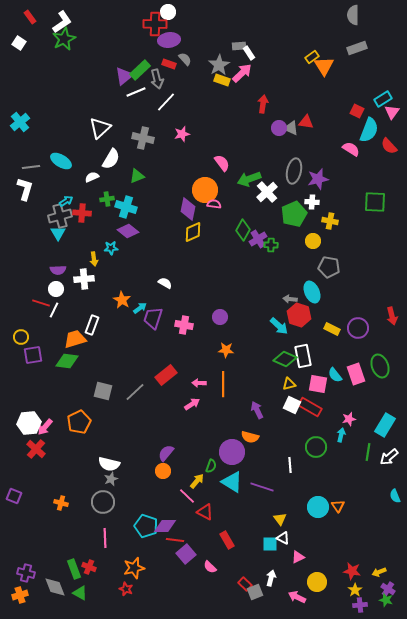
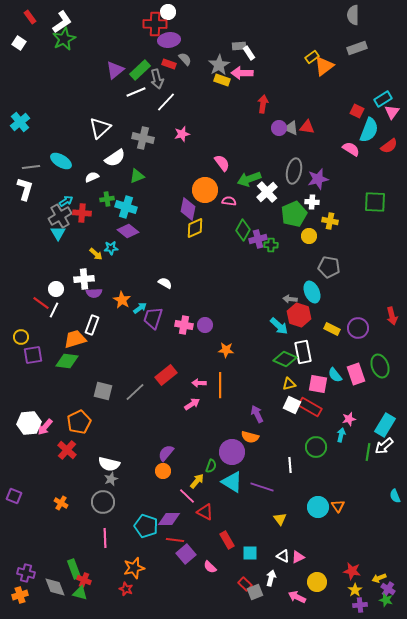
orange triangle at (324, 66): rotated 25 degrees clockwise
pink arrow at (242, 73): rotated 135 degrees counterclockwise
purple triangle at (124, 76): moved 9 px left, 6 px up
red triangle at (306, 122): moved 1 px right, 5 px down
red semicircle at (389, 146): rotated 84 degrees counterclockwise
white semicircle at (111, 159): moved 4 px right, 1 px up; rotated 25 degrees clockwise
pink semicircle at (214, 204): moved 15 px right, 3 px up
gray cross at (60, 216): rotated 15 degrees counterclockwise
yellow diamond at (193, 232): moved 2 px right, 4 px up
purple cross at (258, 239): rotated 18 degrees clockwise
yellow circle at (313, 241): moved 4 px left, 5 px up
yellow arrow at (94, 259): moved 2 px right, 5 px up; rotated 40 degrees counterclockwise
purple semicircle at (58, 270): moved 36 px right, 23 px down
red line at (41, 303): rotated 18 degrees clockwise
purple circle at (220, 317): moved 15 px left, 8 px down
white rectangle at (303, 356): moved 4 px up
orange line at (223, 384): moved 3 px left, 1 px down
purple arrow at (257, 410): moved 4 px down
red cross at (36, 449): moved 31 px right, 1 px down
white arrow at (389, 457): moved 5 px left, 11 px up
orange cross at (61, 503): rotated 16 degrees clockwise
purple diamond at (165, 526): moved 4 px right, 7 px up
white triangle at (283, 538): moved 18 px down
cyan square at (270, 544): moved 20 px left, 9 px down
red cross at (89, 567): moved 5 px left, 13 px down
yellow arrow at (379, 572): moved 6 px down
green triangle at (80, 593): rotated 14 degrees counterclockwise
